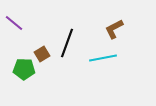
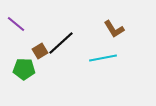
purple line: moved 2 px right, 1 px down
brown L-shape: rotated 95 degrees counterclockwise
black line: moved 6 px left; rotated 28 degrees clockwise
brown square: moved 2 px left, 3 px up
